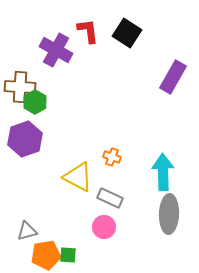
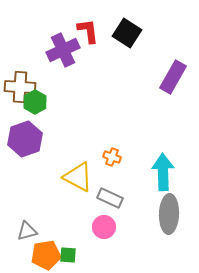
purple cross: moved 7 px right; rotated 36 degrees clockwise
